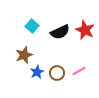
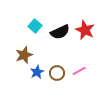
cyan square: moved 3 px right
